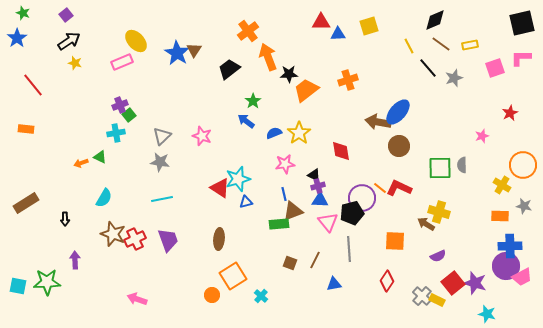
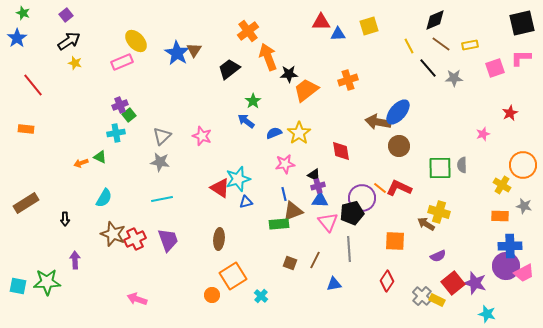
gray star at (454, 78): rotated 18 degrees clockwise
pink star at (482, 136): moved 1 px right, 2 px up
pink trapezoid at (522, 277): moved 2 px right, 4 px up
